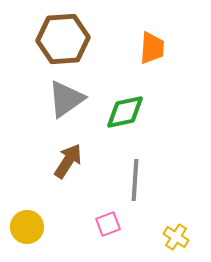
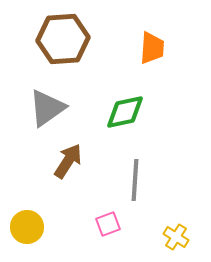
gray triangle: moved 19 px left, 9 px down
